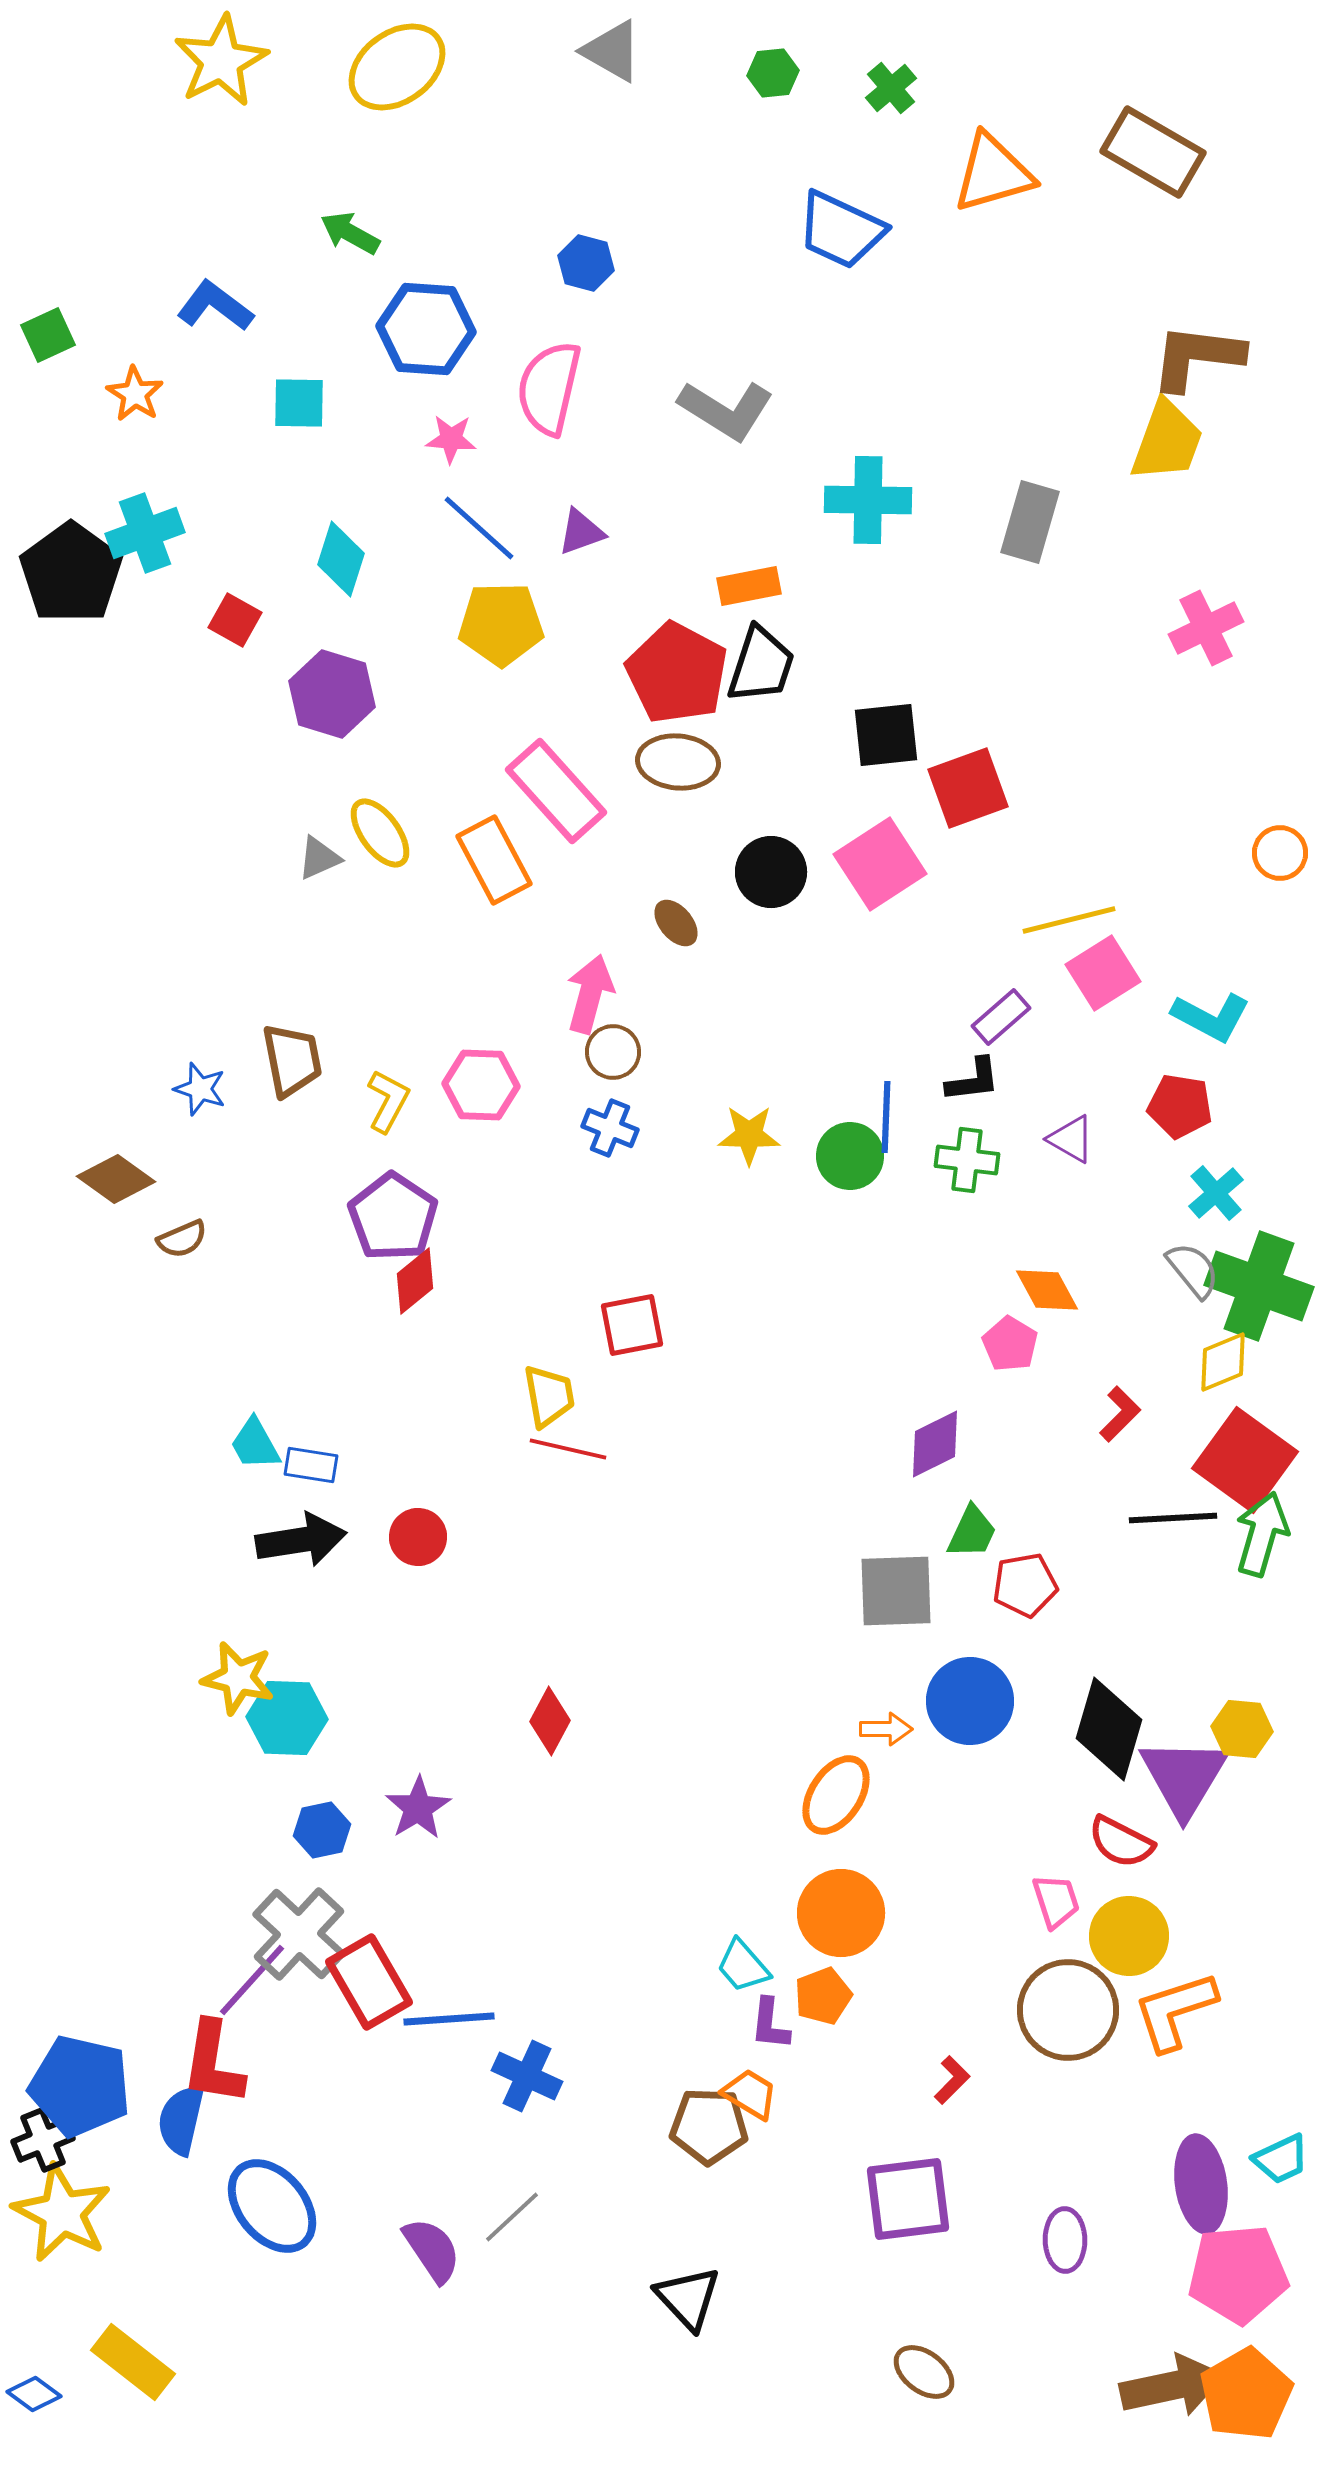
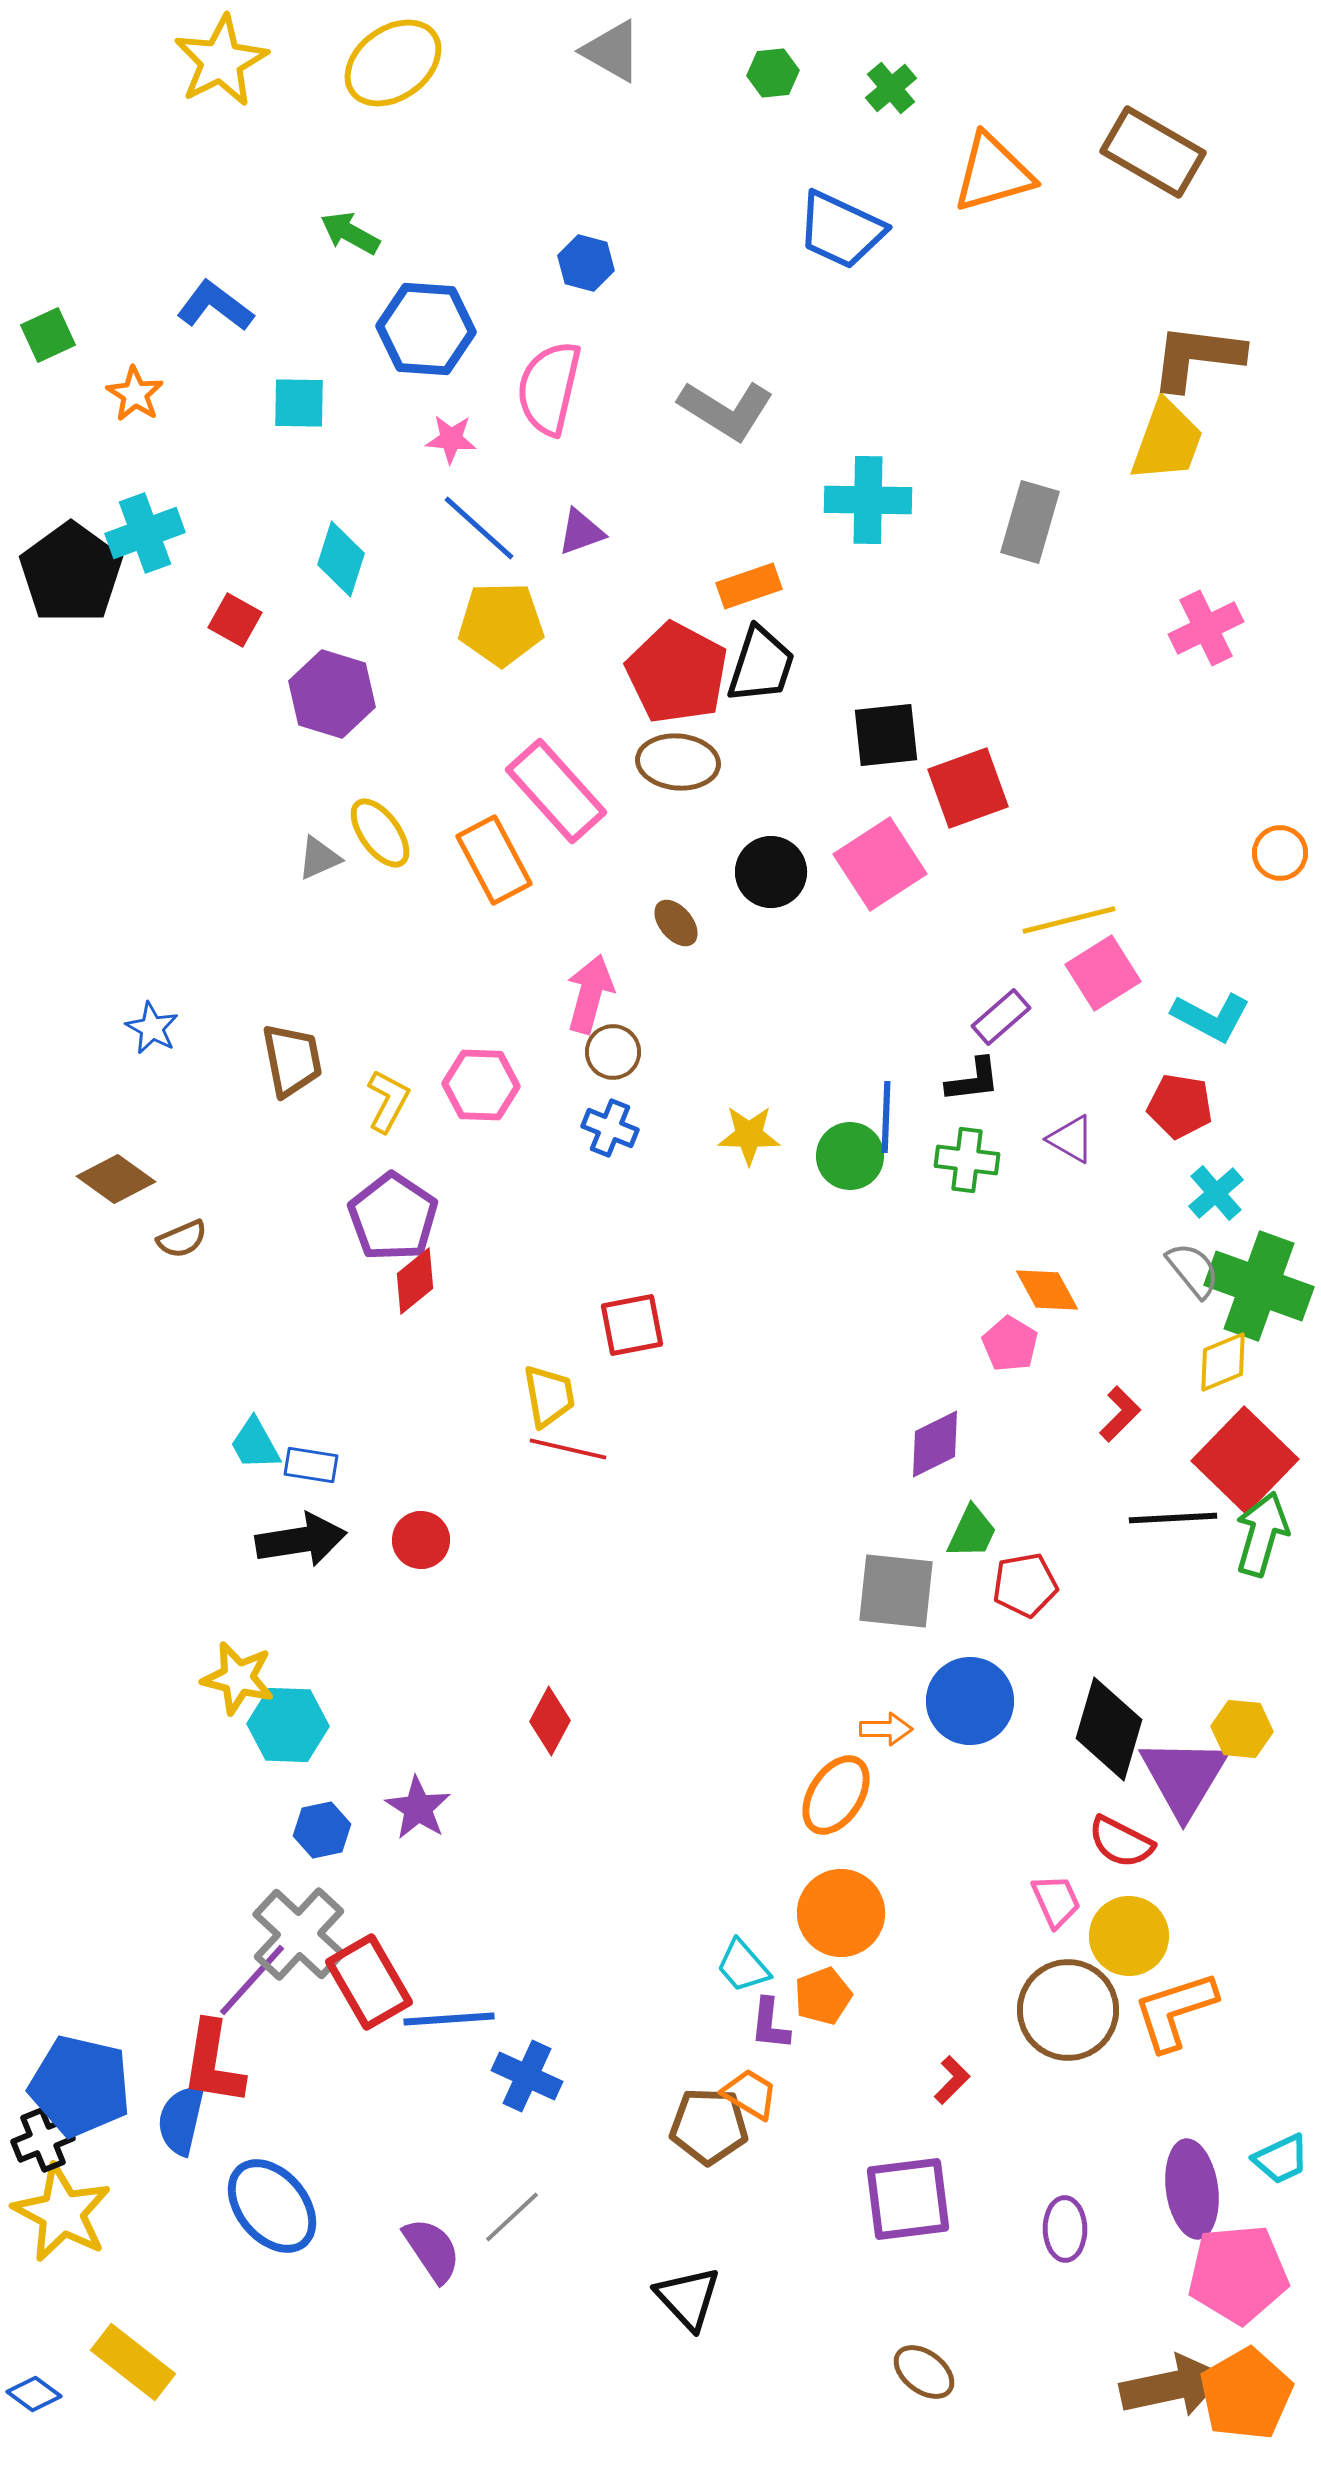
yellow ellipse at (397, 67): moved 4 px left, 4 px up
orange rectangle at (749, 586): rotated 8 degrees counterclockwise
blue star at (200, 1089): moved 48 px left, 61 px up; rotated 10 degrees clockwise
red square at (1245, 1460): rotated 8 degrees clockwise
red circle at (418, 1537): moved 3 px right, 3 px down
gray square at (896, 1591): rotated 8 degrees clockwise
cyan hexagon at (287, 1718): moved 1 px right, 7 px down
purple star at (418, 1808): rotated 8 degrees counterclockwise
pink trapezoid at (1056, 1901): rotated 6 degrees counterclockwise
purple ellipse at (1201, 2184): moved 9 px left, 5 px down
purple ellipse at (1065, 2240): moved 11 px up
